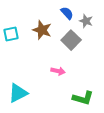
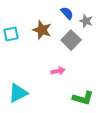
pink arrow: rotated 24 degrees counterclockwise
